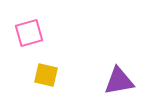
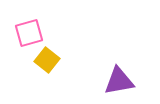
yellow square: moved 1 px right, 15 px up; rotated 25 degrees clockwise
